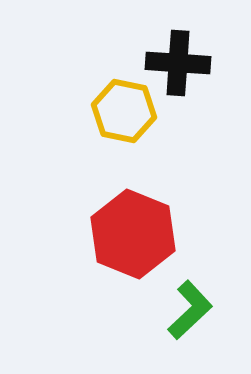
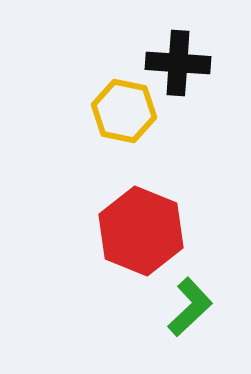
red hexagon: moved 8 px right, 3 px up
green L-shape: moved 3 px up
